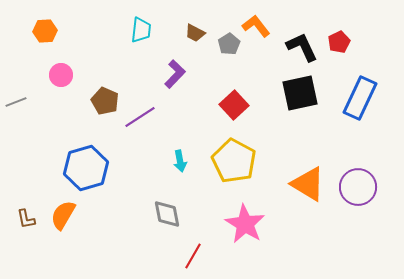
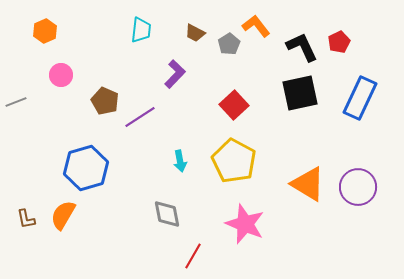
orange hexagon: rotated 20 degrees counterclockwise
pink star: rotated 9 degrees counterclockwise
